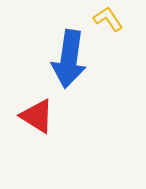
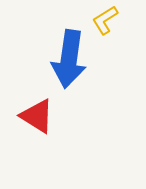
yellow L-shape: moved 3 px left, 1 px down; rotated 88 degrees counterclockwise
